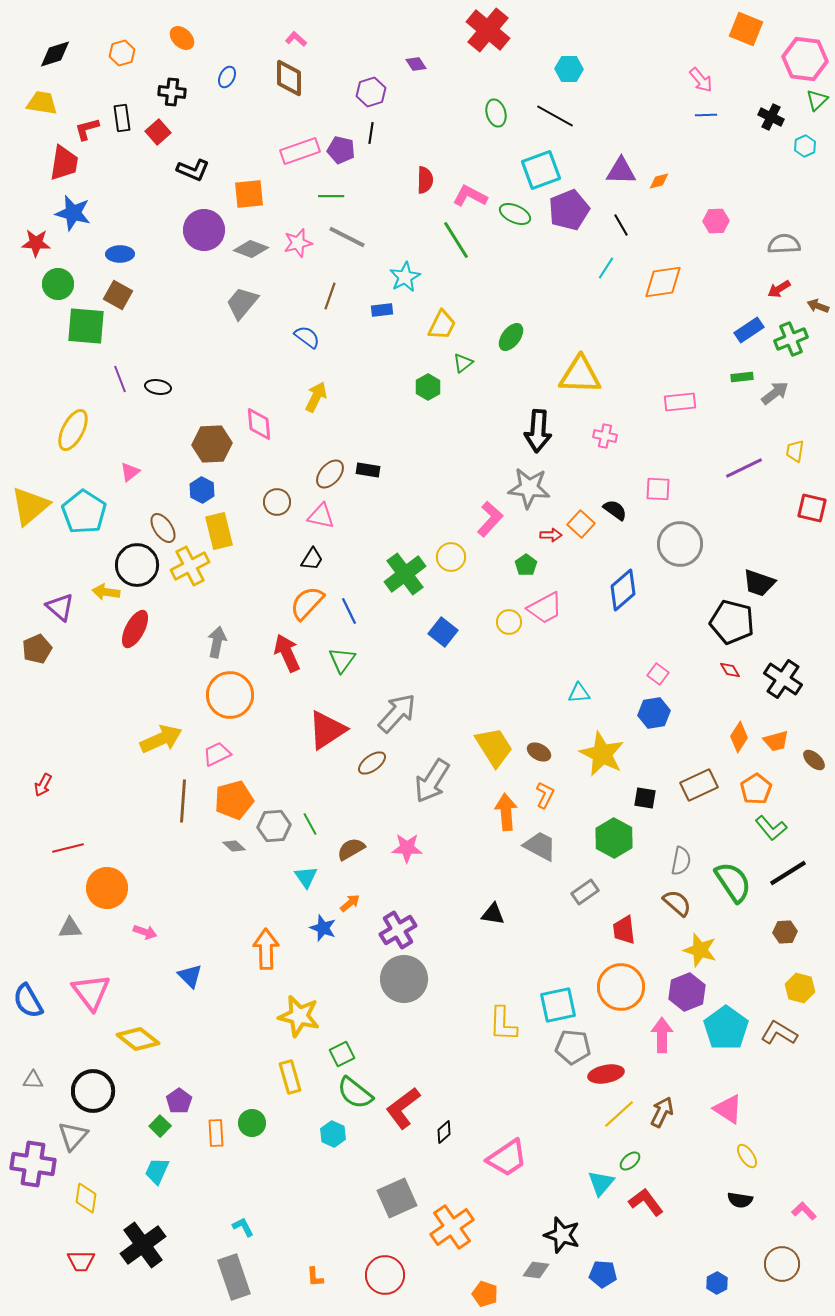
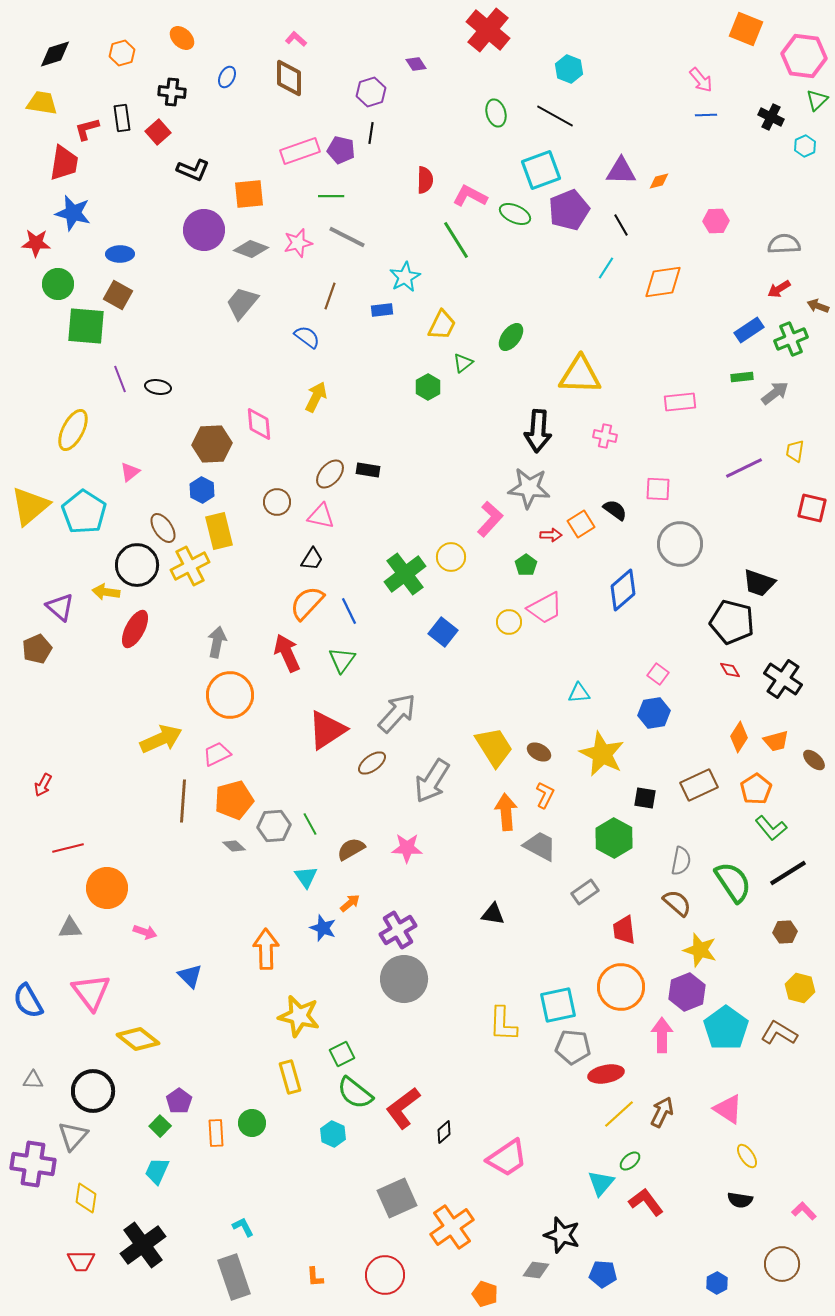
pink hexagon at (805, 59): moved 1 px left, 3 px up
cyan hexagon at (569, 69): rotated 20 degrees clockwise
orange square at (581, 524): rotated 16 degrees clockwise
